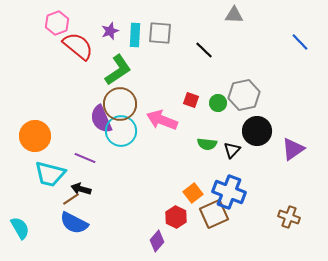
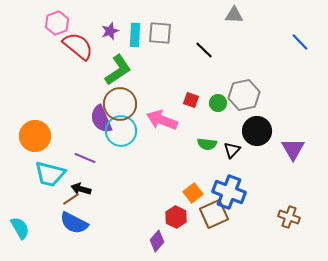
purple triangle: rotated 25 degrees counterclockwise
